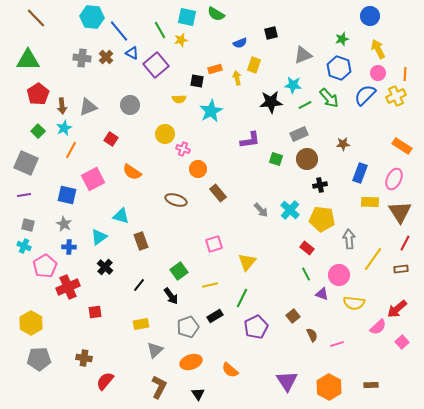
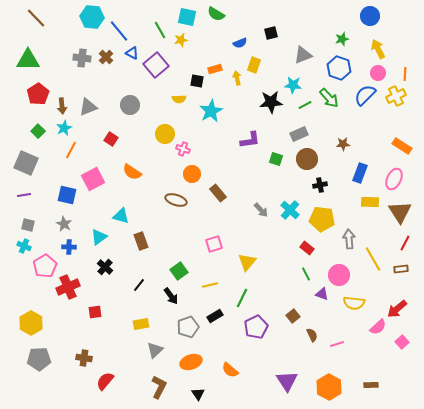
orange circle at (198, 169): moved 6 px left, 5 px down
yellow line at (373, 259): rotated 65 degrees counterclockwise
